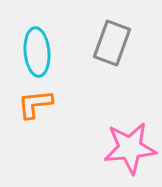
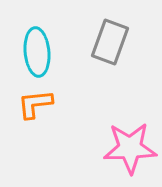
gray rectangle: moved 2 px left, 1 px up
pink star: rotated 4 degrees clockwise
